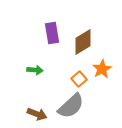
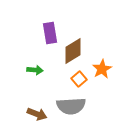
purple rectangle: moved 2 px left
brown diamond: moved 10 px left, 9 px down
gray semicircle: rotated 40 degrees clockwise
